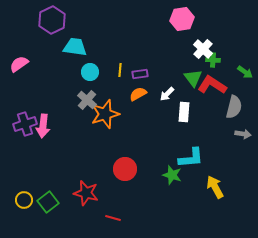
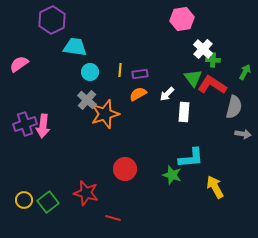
green arrow: rotated 98 degrees counterclockwise
